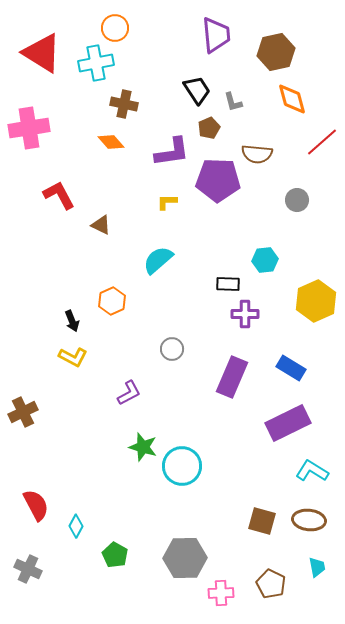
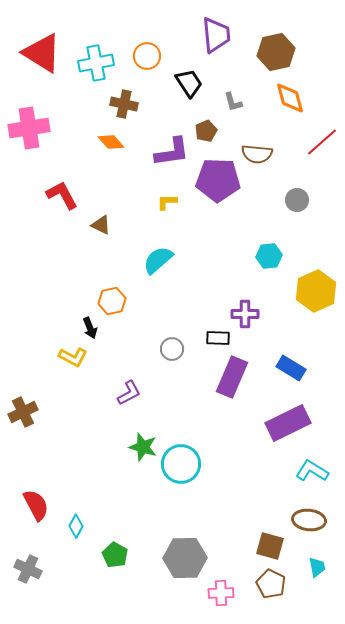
orange circle at (115, 28): moved 32 px right, 28 px down
black trapezoid at (197, 90): moved 8 px left, 7 px up
orange diamond at (292, 99): moved 2 px left, 1 px up
brown pentagon at (209, 128): moved 3 px left, 3 px down
red L-shape at (59, 195): moved 3 px right
cyan hexagon at (265, 260): moved 4 px right, 4 px up
black rectangle at (228, 284): moved 10 px left, 54 px down
orange hexagon at (112, 301): rotated 12 degrees clockwise
yellow hexagon at (316, 301): moved 10 px up
black arrow at (72, 321): moved 18 px right, 7 px down
cyan circle at (182, 466): moved 1 px left, 2 px up
brown square at (262, 521): moved 8 px right, 25 px down
